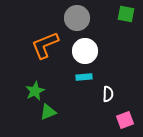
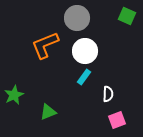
green square: moved 1 px right, 2 px down; rotated 12 degrees clockwise
cyan rectangle: rotated 49 degrees counterclockwise
green star: moved 21 px left, 4 px down
pink square: moved 8 px left
